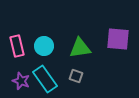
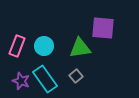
purple square: moved 15 px left, 11 px up
pink rectangle: rotated 35 degrees clockwise
gray square: rotated 32 degrees clockwise
